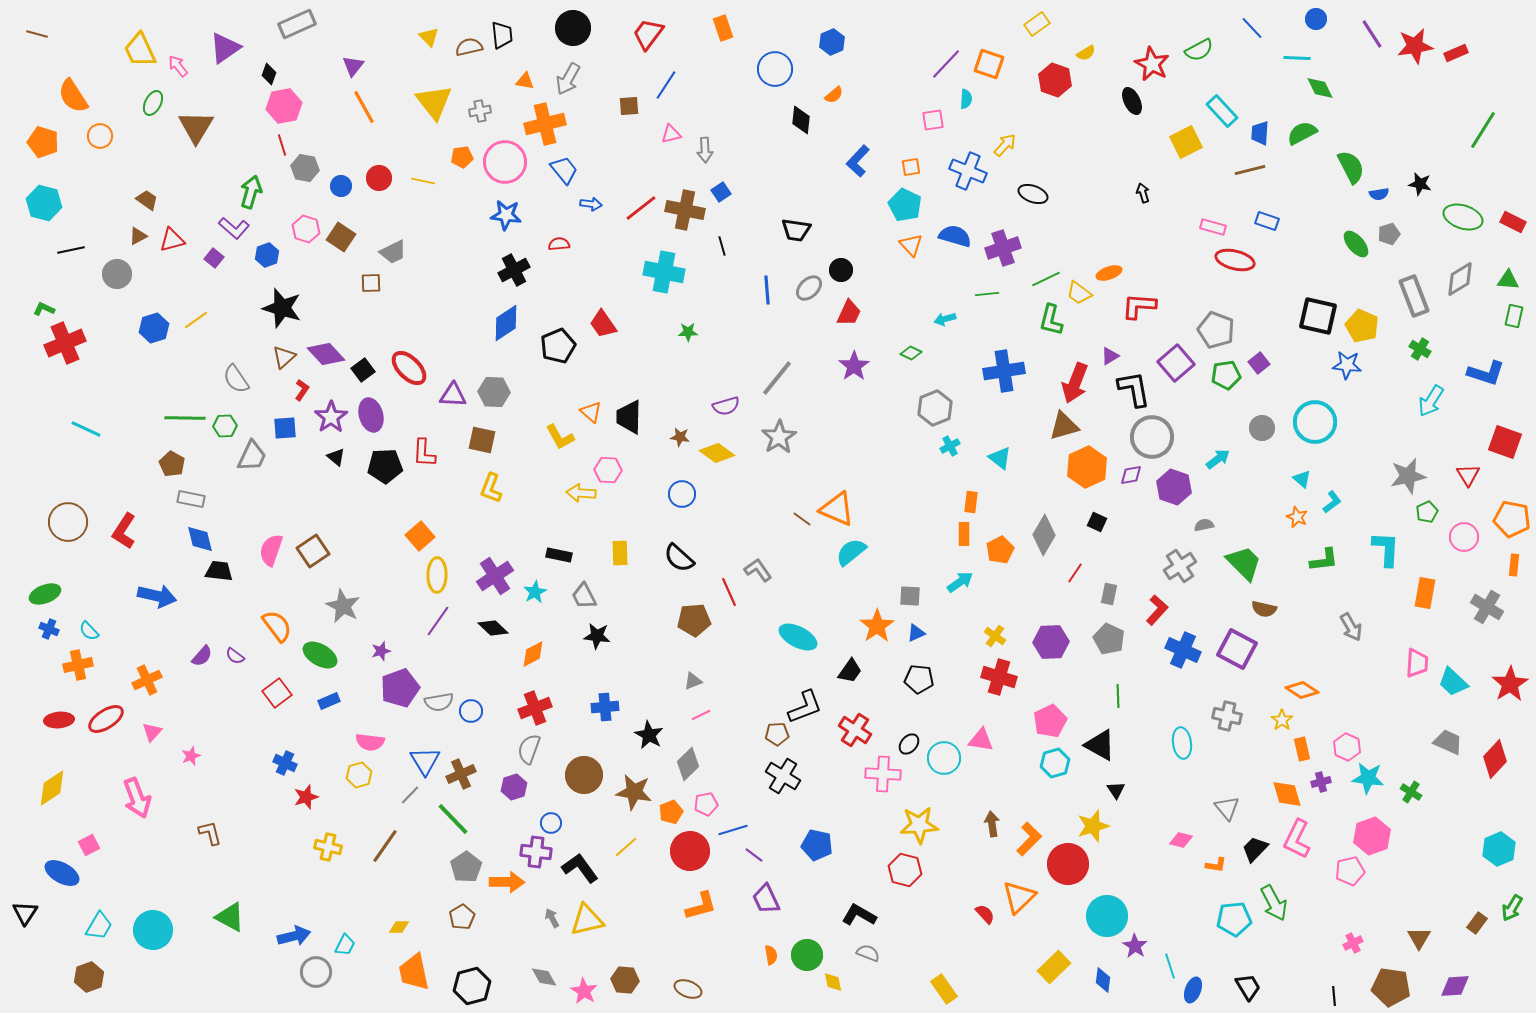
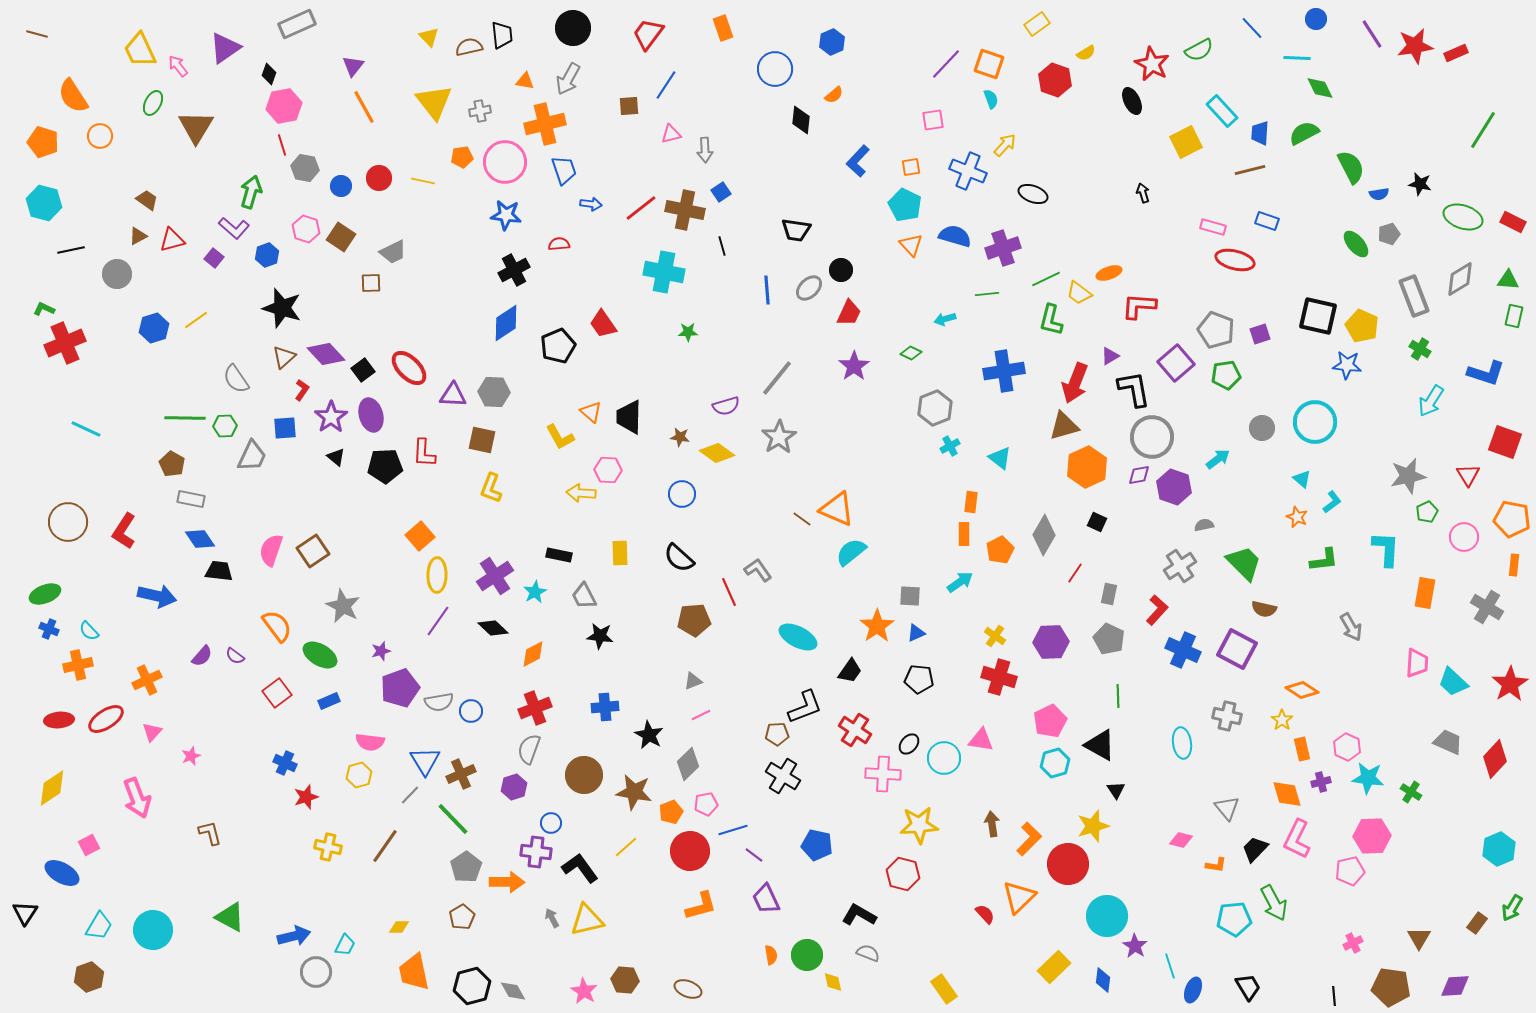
cyan semicircle at (966, 99): moved 25 px right; rotated 24 degrees counterclockwise
green semicircle at (1302, 133): moved 2 px right
blue trapezoid at (564, 170): rotated 20 degrees clockwise
purple square at (1259, 363): moved 1 px right, 29 px up; rotated 20 degrees clockwise
purple diamond at (1131, 475): moved 8 px right
blue diamond at (200, 539): rotated 20 degrees counterclockwise
black star at (597, 636): moved 3 px right
pink hexagon at (1372, 836): rotated 18 degrees clockwise
red hexagon at (905, 870): moved 2 px left, 4 px down
gray diamond at (544, 977): moved 31 px left, 14 px down
